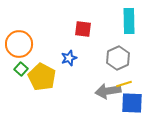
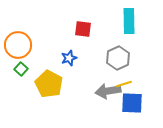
orange circle: moved 1 px left, 1 px down
yellow pentagon: moved 7 px right, 7 px down
